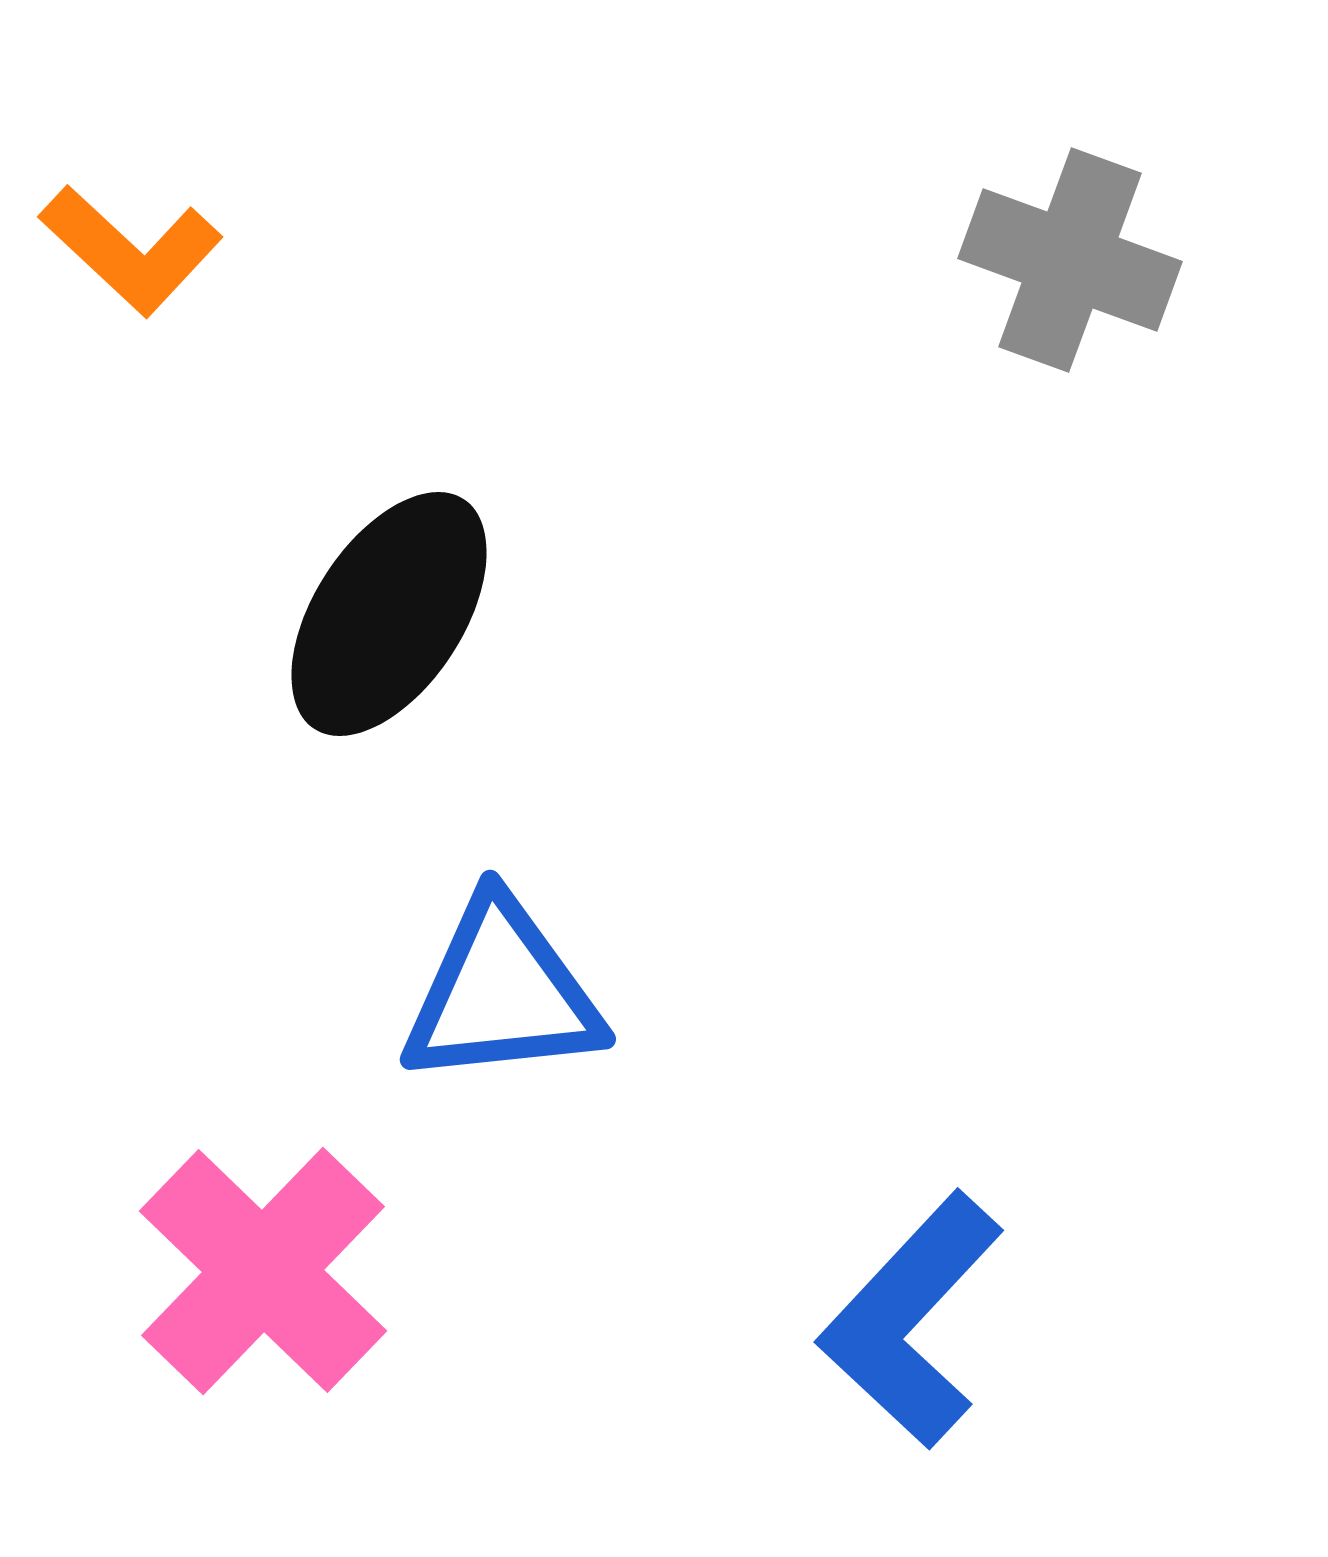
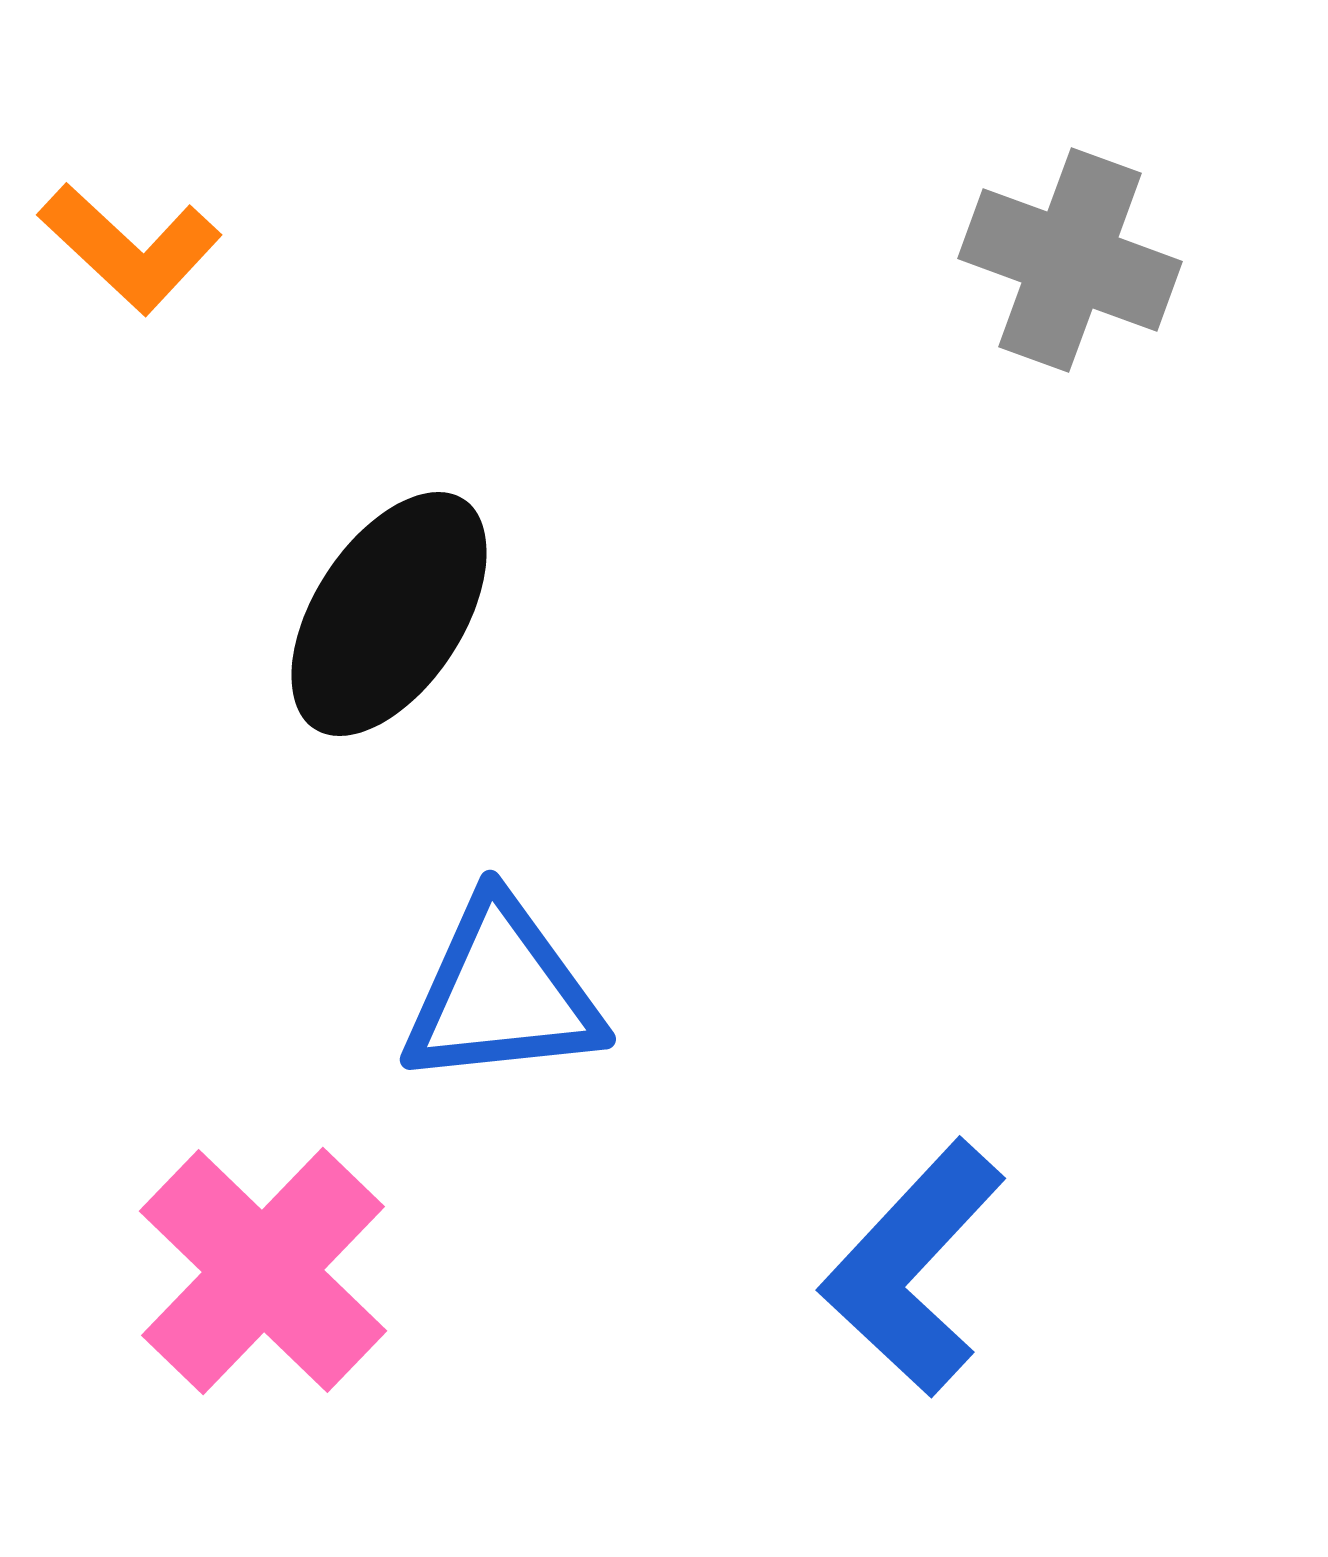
orange L-shape: moved 1 px left, 2 px up
blue L-shape: moved 2 px right, 52 px up
